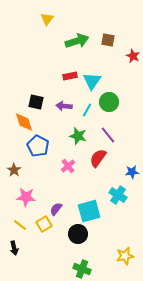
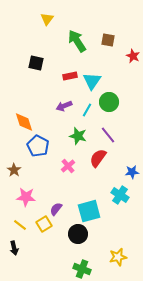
green arrow: rotated 105 degrees counterclockwise
black square: moved 39 px up
purple arrow: rotated 28 degrees counterclockwise
cyan cross: moved 2 px right
yellow star: moved 7 px left, 1 px down
